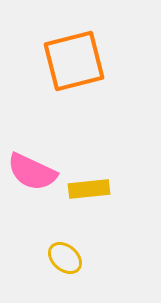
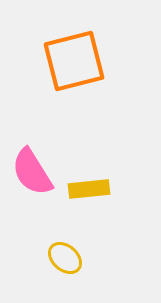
pink semicircle: rotated 33 degrees clockwise
